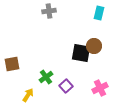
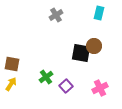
gray cross: moved 7 px right, 4 px down; rotated 24 degrees counterclockwise
brown square: rotated 21 degrees clockwise
yellow arrow: moved 17 px left, 11 px up
